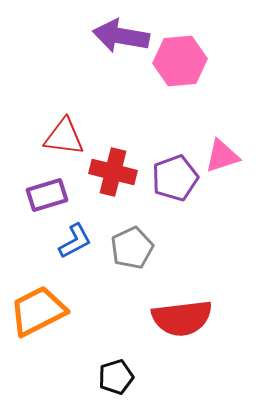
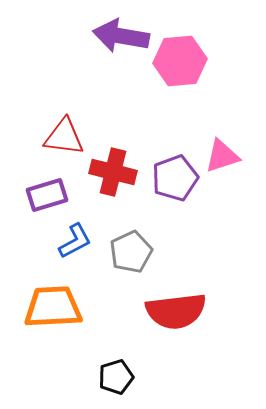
gray pentagon: moved 1 px left, 4 px down
orange trapezoid: moved 15 px right, 4 px up; rotated 24 degrees clockwise
red semicircle: moved 6 px left, 7 px up
